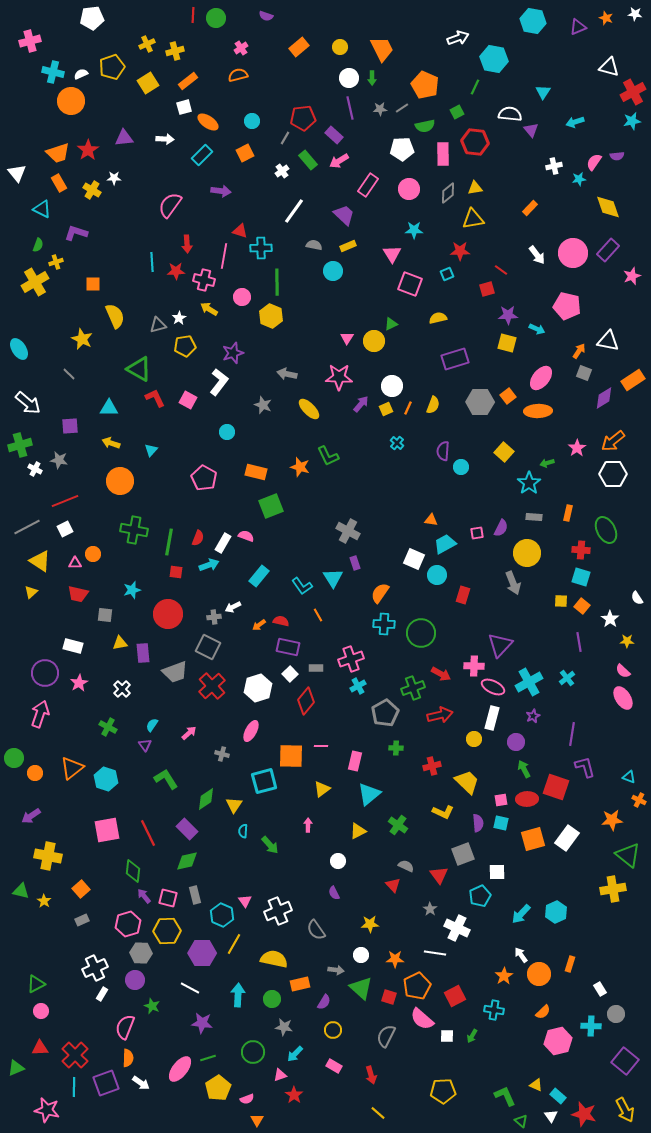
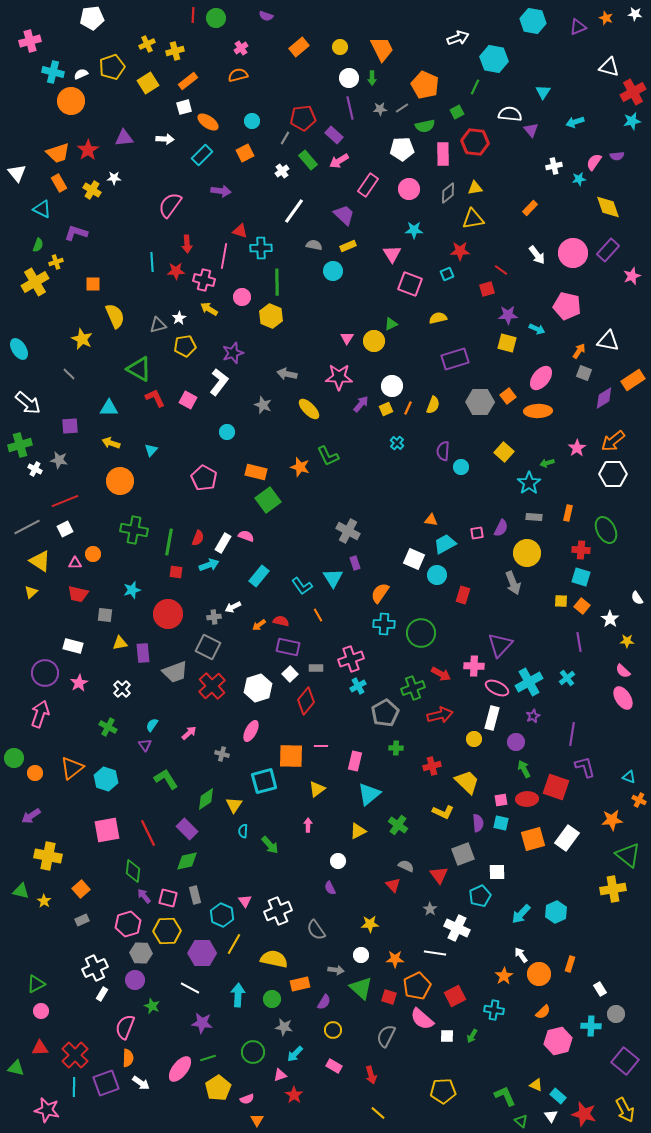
green square at (271, 506): moved 3 px left, 6 px up; rotated 15 degrees counterclockwise
pink ellipse at (493, 687): moved 4 px right, 1 px down
yellow triangle at (322, 789): moved 5 px left
purple semicircle at (334, 893): moved 4 px left, 5 px up
green triangle at (16, 1068): rotated 36 degrees clockwise
